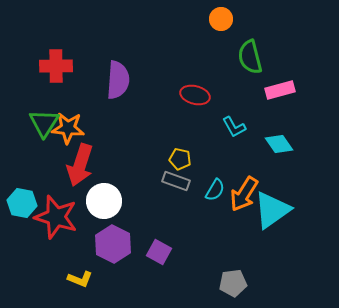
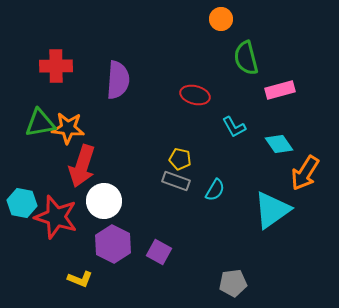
green semicircle: moved 4 px left, 1 px down
green triangle: moved 4 px left; rotated 48 degrees clockwise
red arrow: moved 2 px right, 1 px down
orange arrow: moved 61 px right, 21 px up
